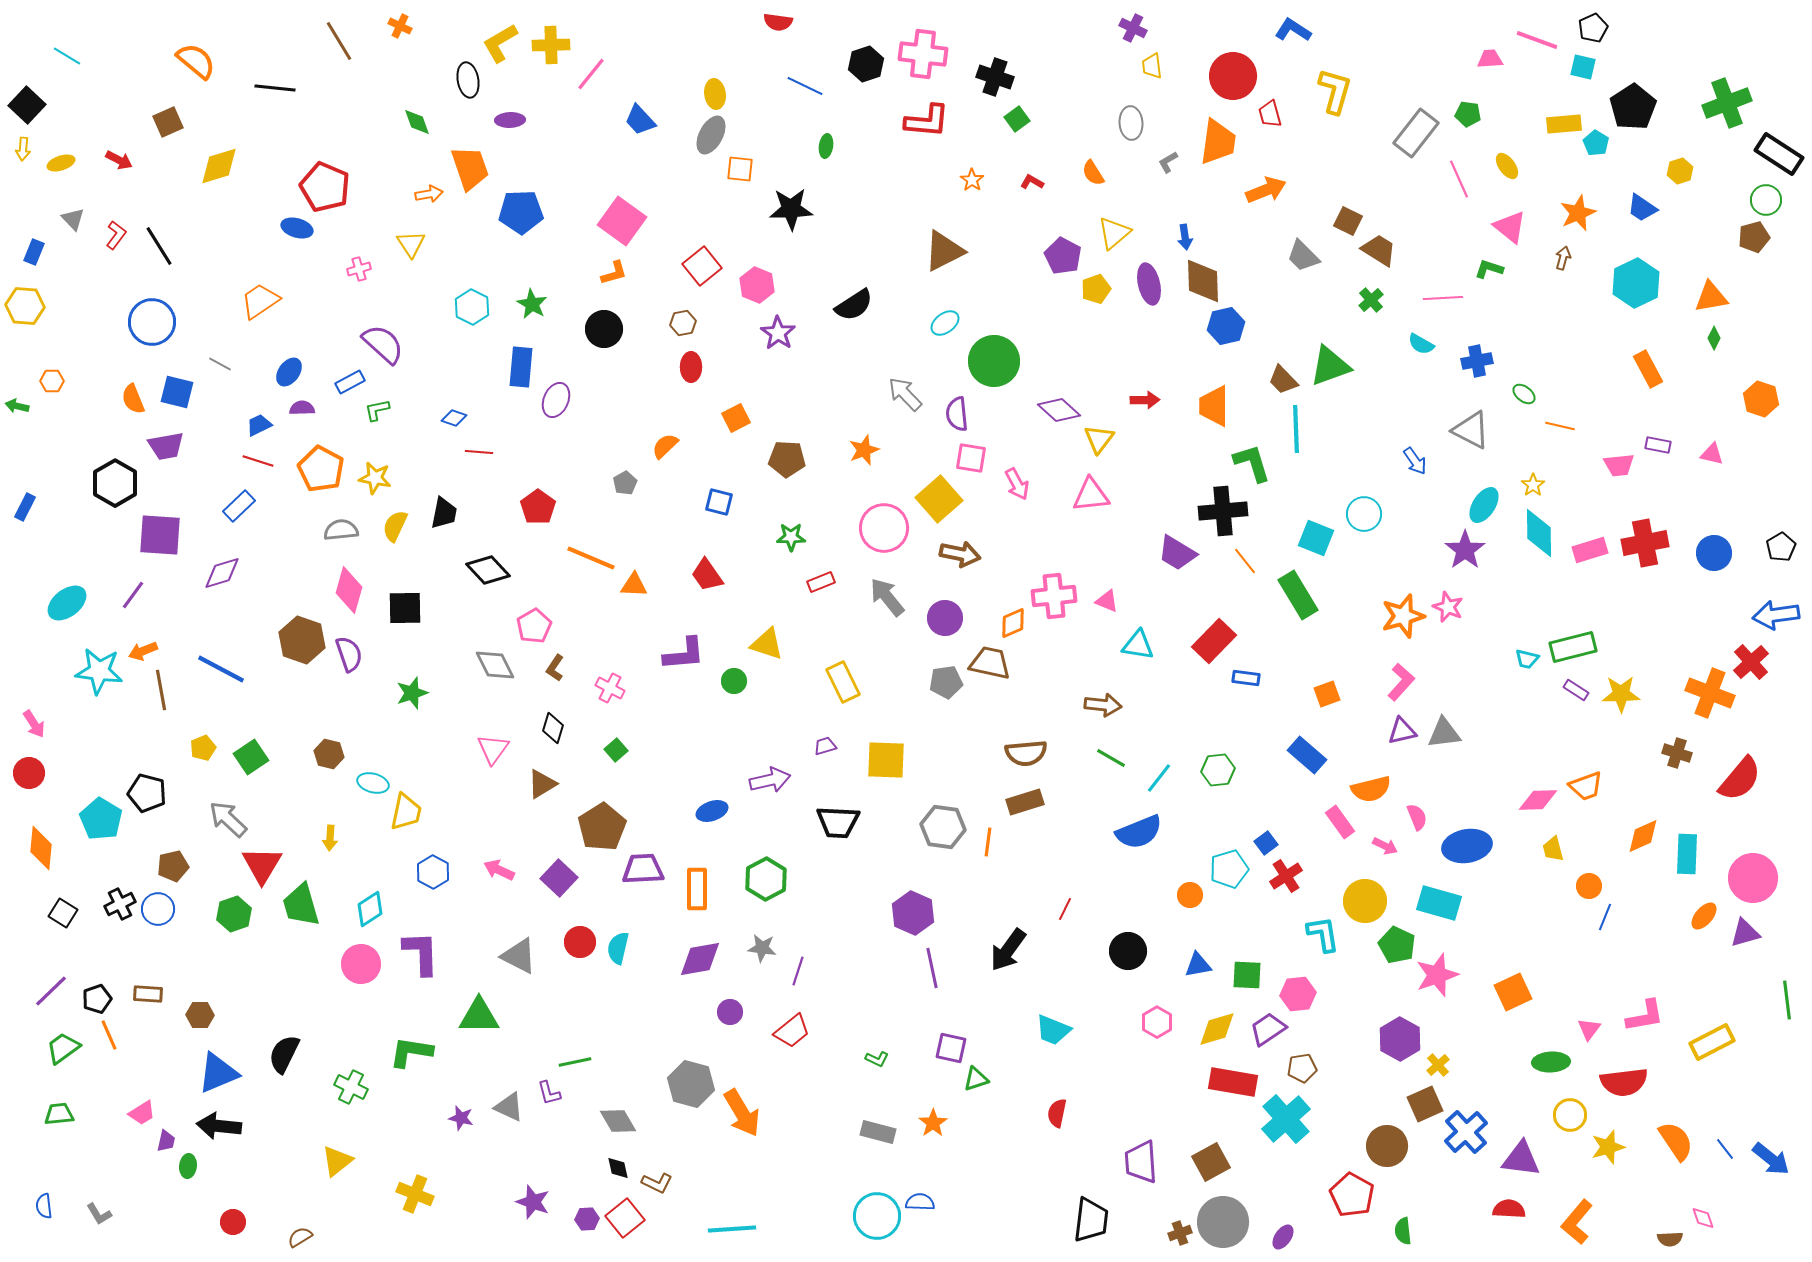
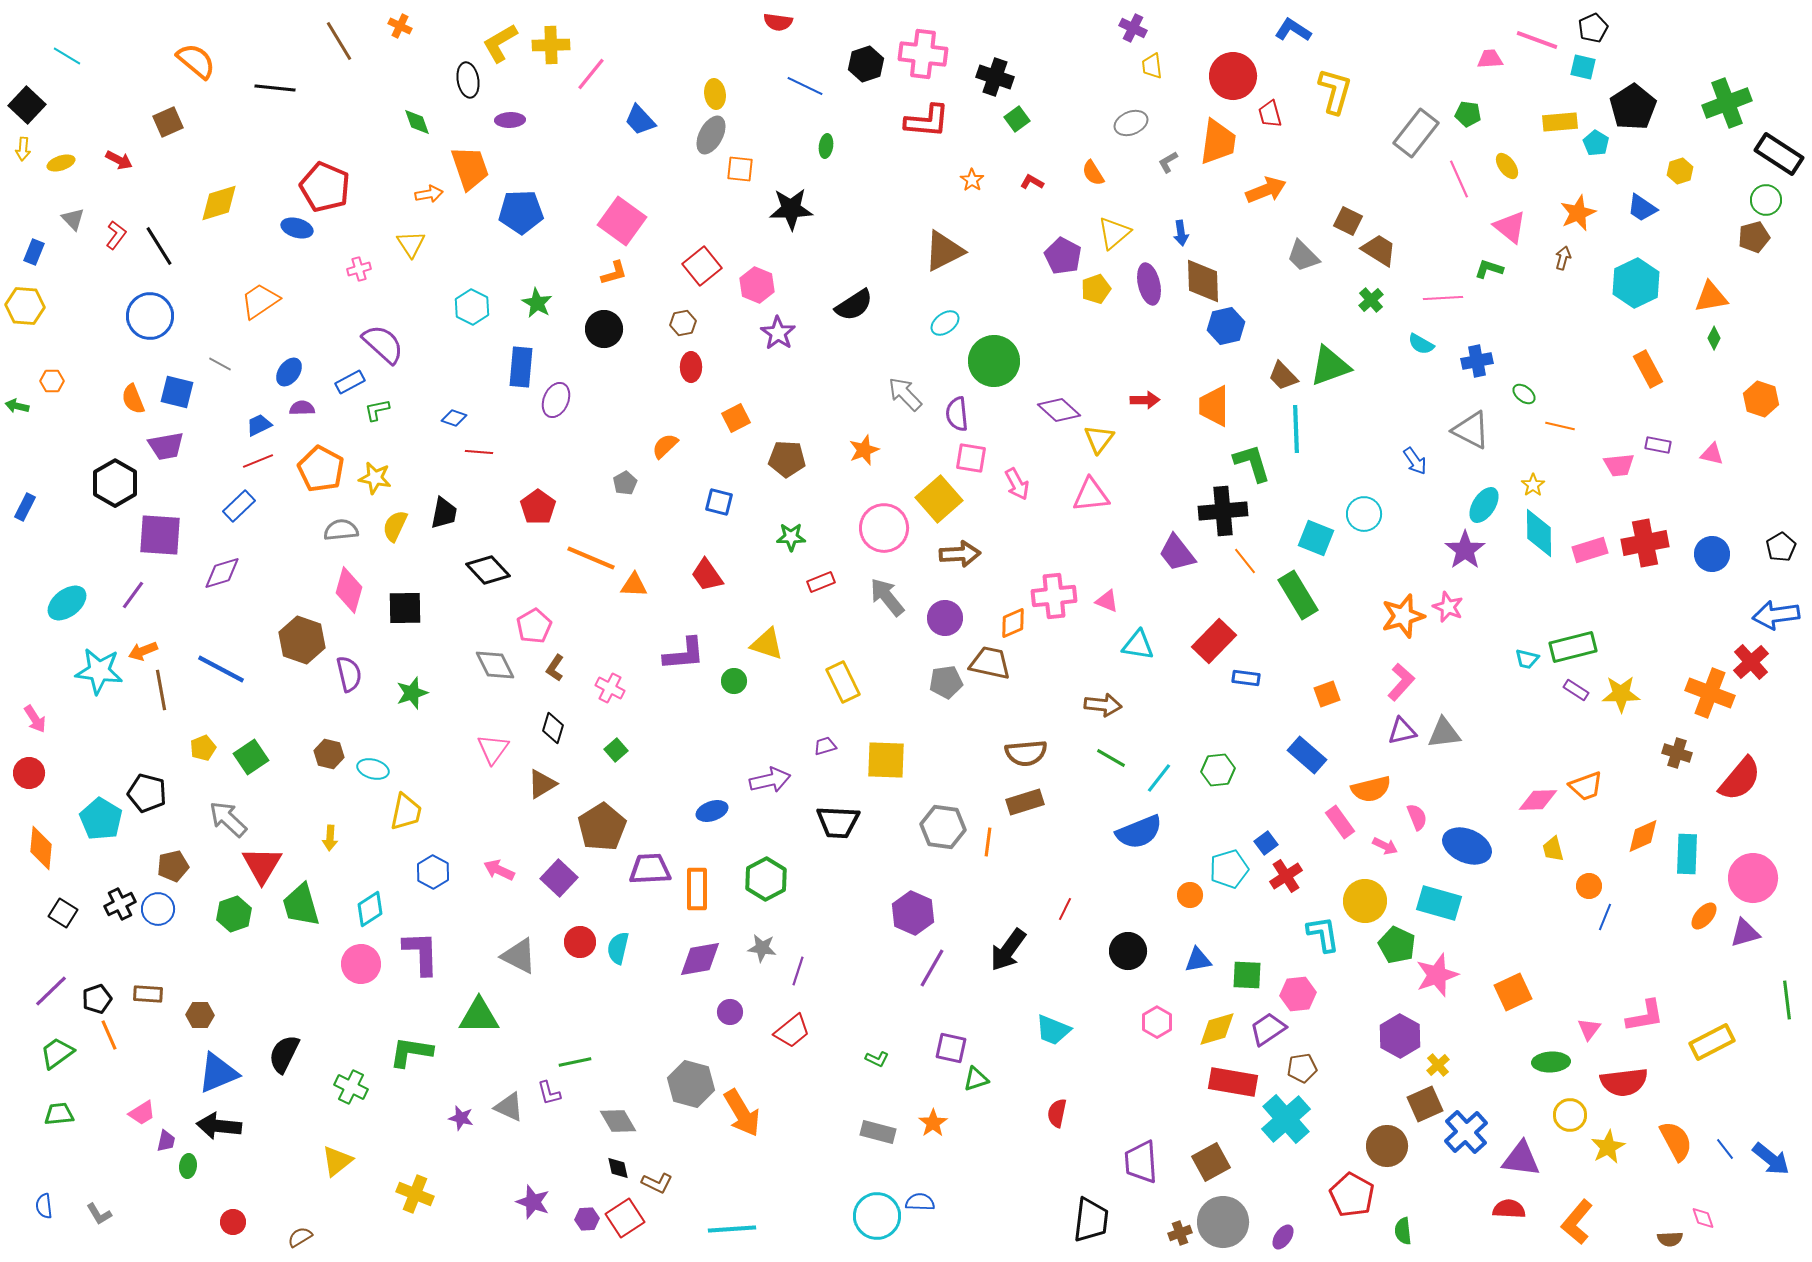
gray ellipse at (1131, 123): rotated 72 degrees clockwise
yellow rectangle at (1564, 124): moved 4 px left, 2 px up
yellow diamond at (219, 166): moved 37 px down
blue arrow at (1185, 237): moved 4 px left, 4 px up
green star at (532, 304): moved 5 px right, 1 px up
blue circle at (152, 322): moved 2 px left, 6 px up
brown trapezoid at (1283, 380): moved 4 px up
red line at (258, 461): rotated 40 degrees counterclockwise
purple trapezoid at (1177, 553): rotated 21 degrees clockwise
blue circle at (1714, 553): moved 2 px left, 1 px down
brown arrow at (960, 554): rotated 15 degrees counterclockwise
purple semicircle at (349, 654): moved 20 px down; rotated 6 degrees clockwise
pink arrow at (34, 724): moved 1 px right, 5 px up
cyan ellipse at (373, 783): moved 14 px up
blue ellipse at (1467, 846): rotated 33 degrees clockwise
purple trapezoid at (643, 869): moved 7 px right
blue triangle at (1198, 965): moved 5 px up
purple line at (932, 968): rotated 42 degrees clockwise
purple hexagon at (1400, 1039): moved 3 px up
green trapezoid at (63, 1048): moved 6 px left, 5 px down
orange semicircle at (1676, 1141): rotated 6 degrees clockwise
yellow star at (1608, 1147): rotated 12 degrees counterclockwise
red square at (625, 1218): rotated 6 degrees clockwise
